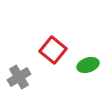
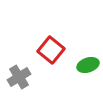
red square: moved 2 px left
